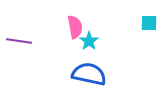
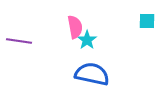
cyan square: moved 2 px left, 2 px up
cyan star: moved 2 px left, 1 px up
blue semicircle: moved 3 px right
